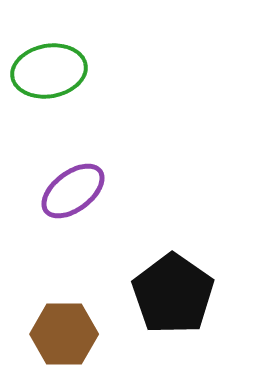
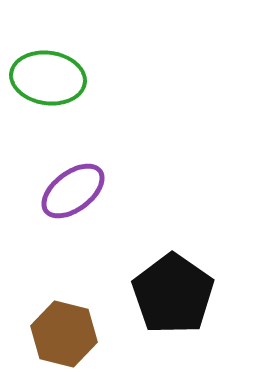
green ellipse: moved 1 px left, 7 px down; rotated 18 degrees clockwise
brown hexagon: rotated 14 degrees clockwise
